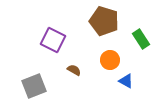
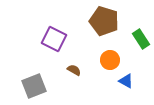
purple square: moved 1 px right, 1 px up
